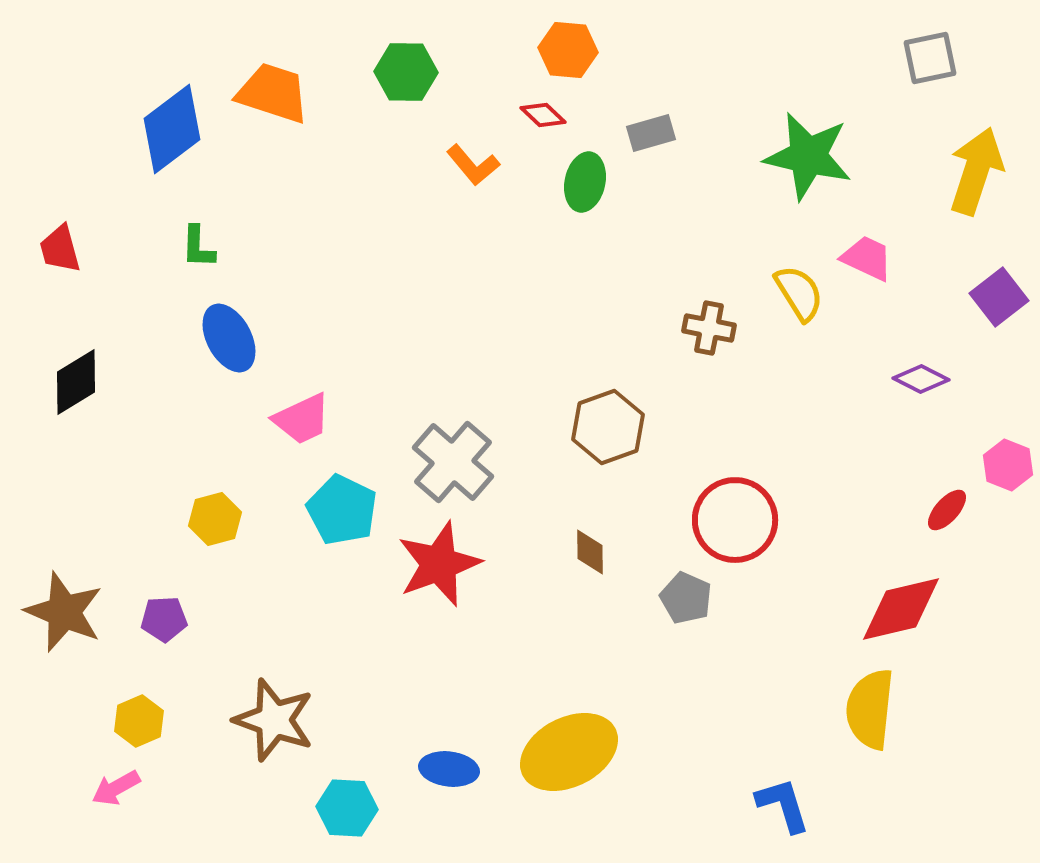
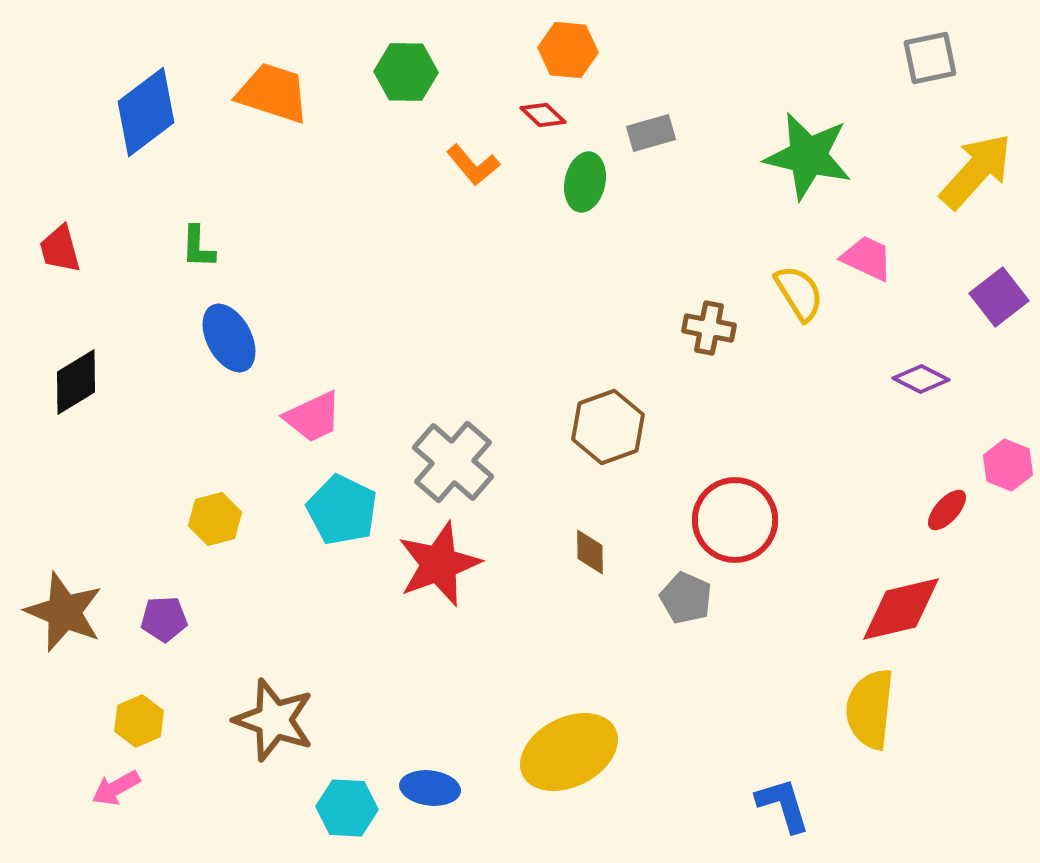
blue diamond at (172, 129): moved 26 px left, 17 px up
yellow arrow at (976, 171): rotated 24 degrees clockwise
pink trapezoid at (302, 419): moved 11 px right, 2 px up
blue ellipse at (449, 769): moved 19 px left, 19 px down
